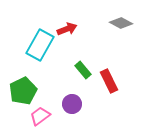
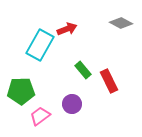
green pentagon: moved 2 px left; rotated 24 degrees clockwise
